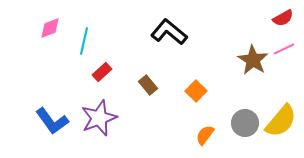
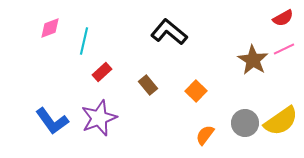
yellow semicircle: rotated 15 degrees clockwise
